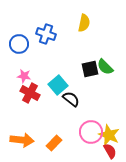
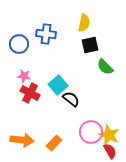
blue cross: rotated 12 degrees counterclockwise
black square: moved 24 px up
